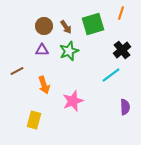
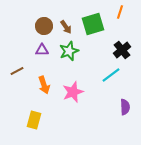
orange line: moved 1 px left, 1 px up
pink star: moved 9 px up
